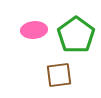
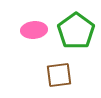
green pentagon: moved 4 px up
